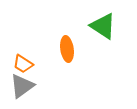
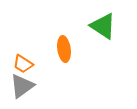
orange ellipse: moved 3 px left
